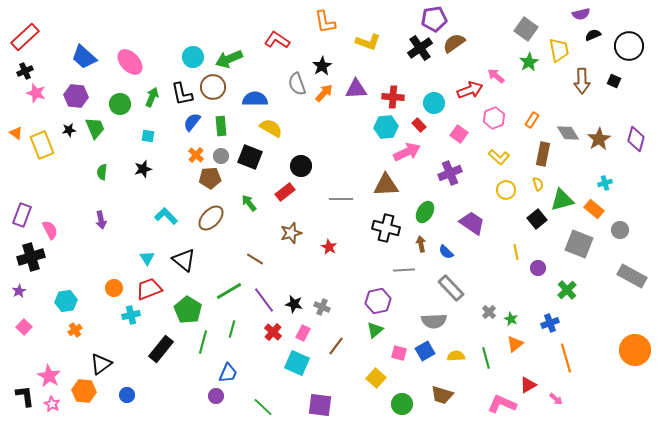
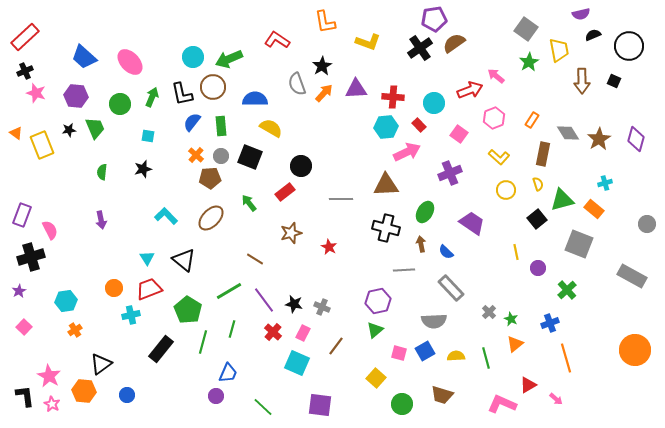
gray circle at (620, 230): moved 27 px right, 6 px up
